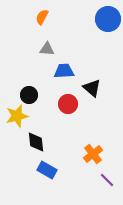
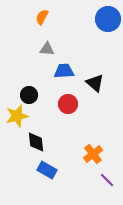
black triangle: moved 3 px right, 5 px up
